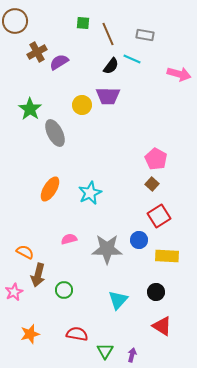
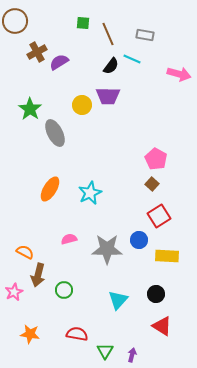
black circle: moved 2 px down
orange star: rotated 24 degrees clockwise
